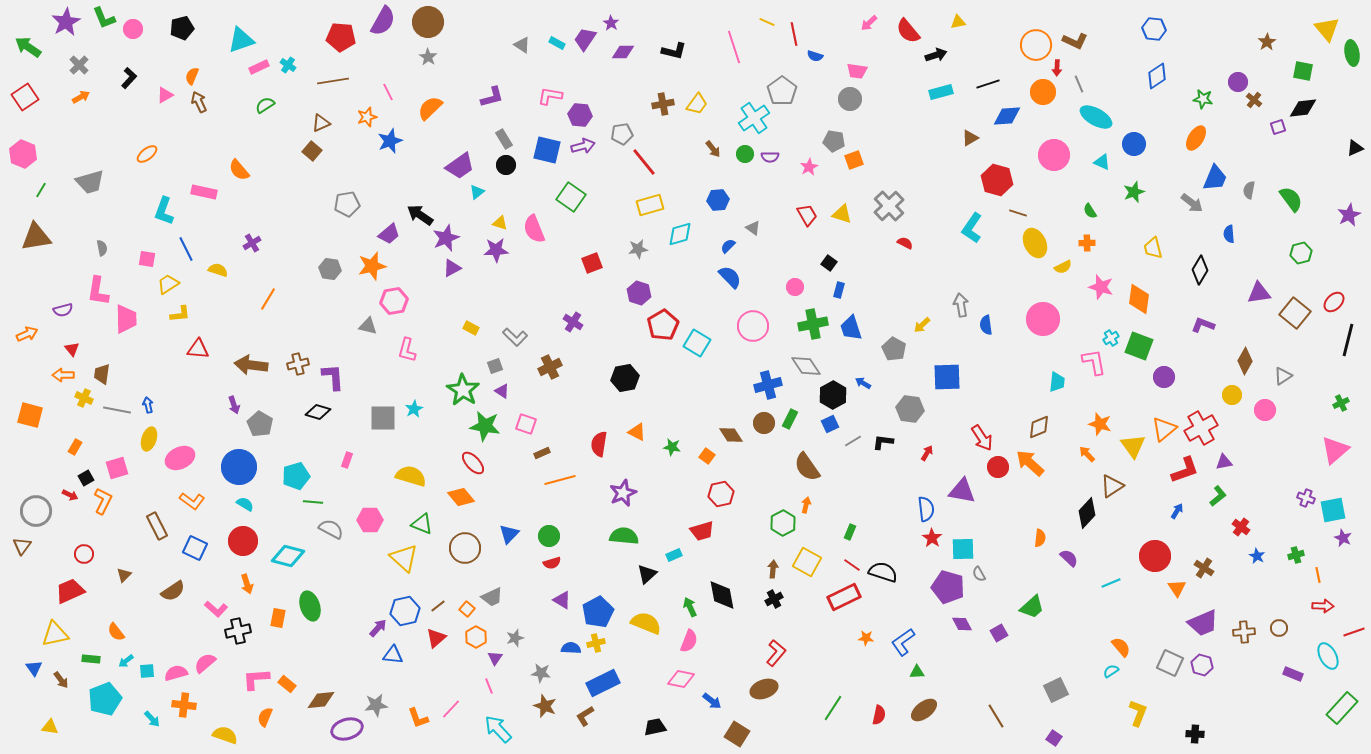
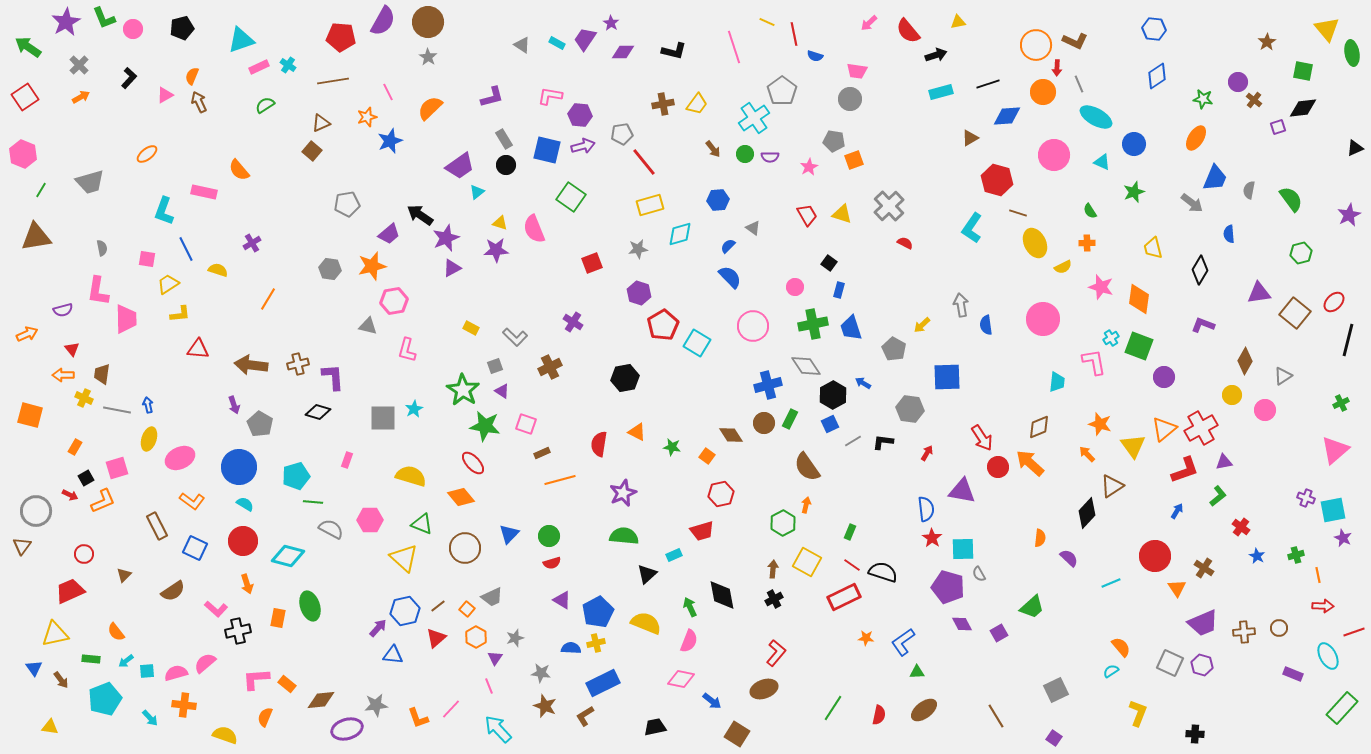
orange L-shape at (103, 501): rotated 40 degrees clockwise
cyan arrow at (152, 719): moved 2 px left, 1 px up
